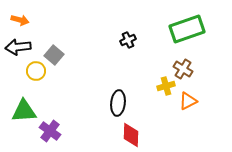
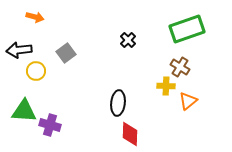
orange arrow: moved 15 px right, 3 px up
black cross: rotated 21 degrees counterclockwise
black arrow: moved 1 px right, 3 px down
gray square: moved 12 px right, 2 px up; rotated 12 degrees clockwise
brown cross: moved 3 px left, 2 px up
yellow cross: rotated 18 degrees clockwise
orange triangle: rotated 12 degrees counterclockwise
green triangle: rotated 8 degrees clockwise
purple cross: moved 6 px up; rotated 20 degrees counterclockwise
red diamond: moved 1 px left, 1 px up
